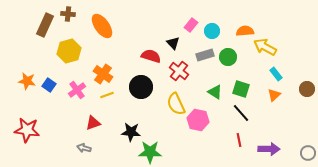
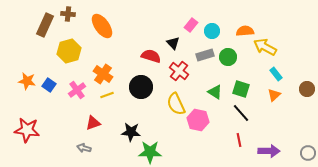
purple arrow: moved 2 px down
